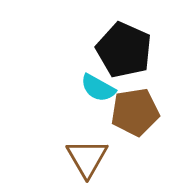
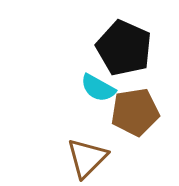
black pentagon: moved 2 px up
brown triangle: rotated 15 degrees clockwise
